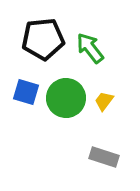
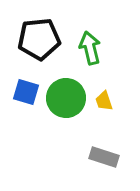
black pentagon: moved 4 px left
green arrow: rotated 24 degrees clockwise
yellow trapezoid: rotated 55 degrees counterclockwise
